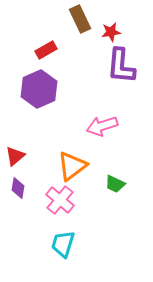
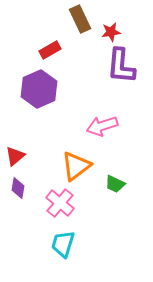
red rectangle: moved 4 px right
orange triangle: moved 4 px right
pink cross: moved 3 px down
